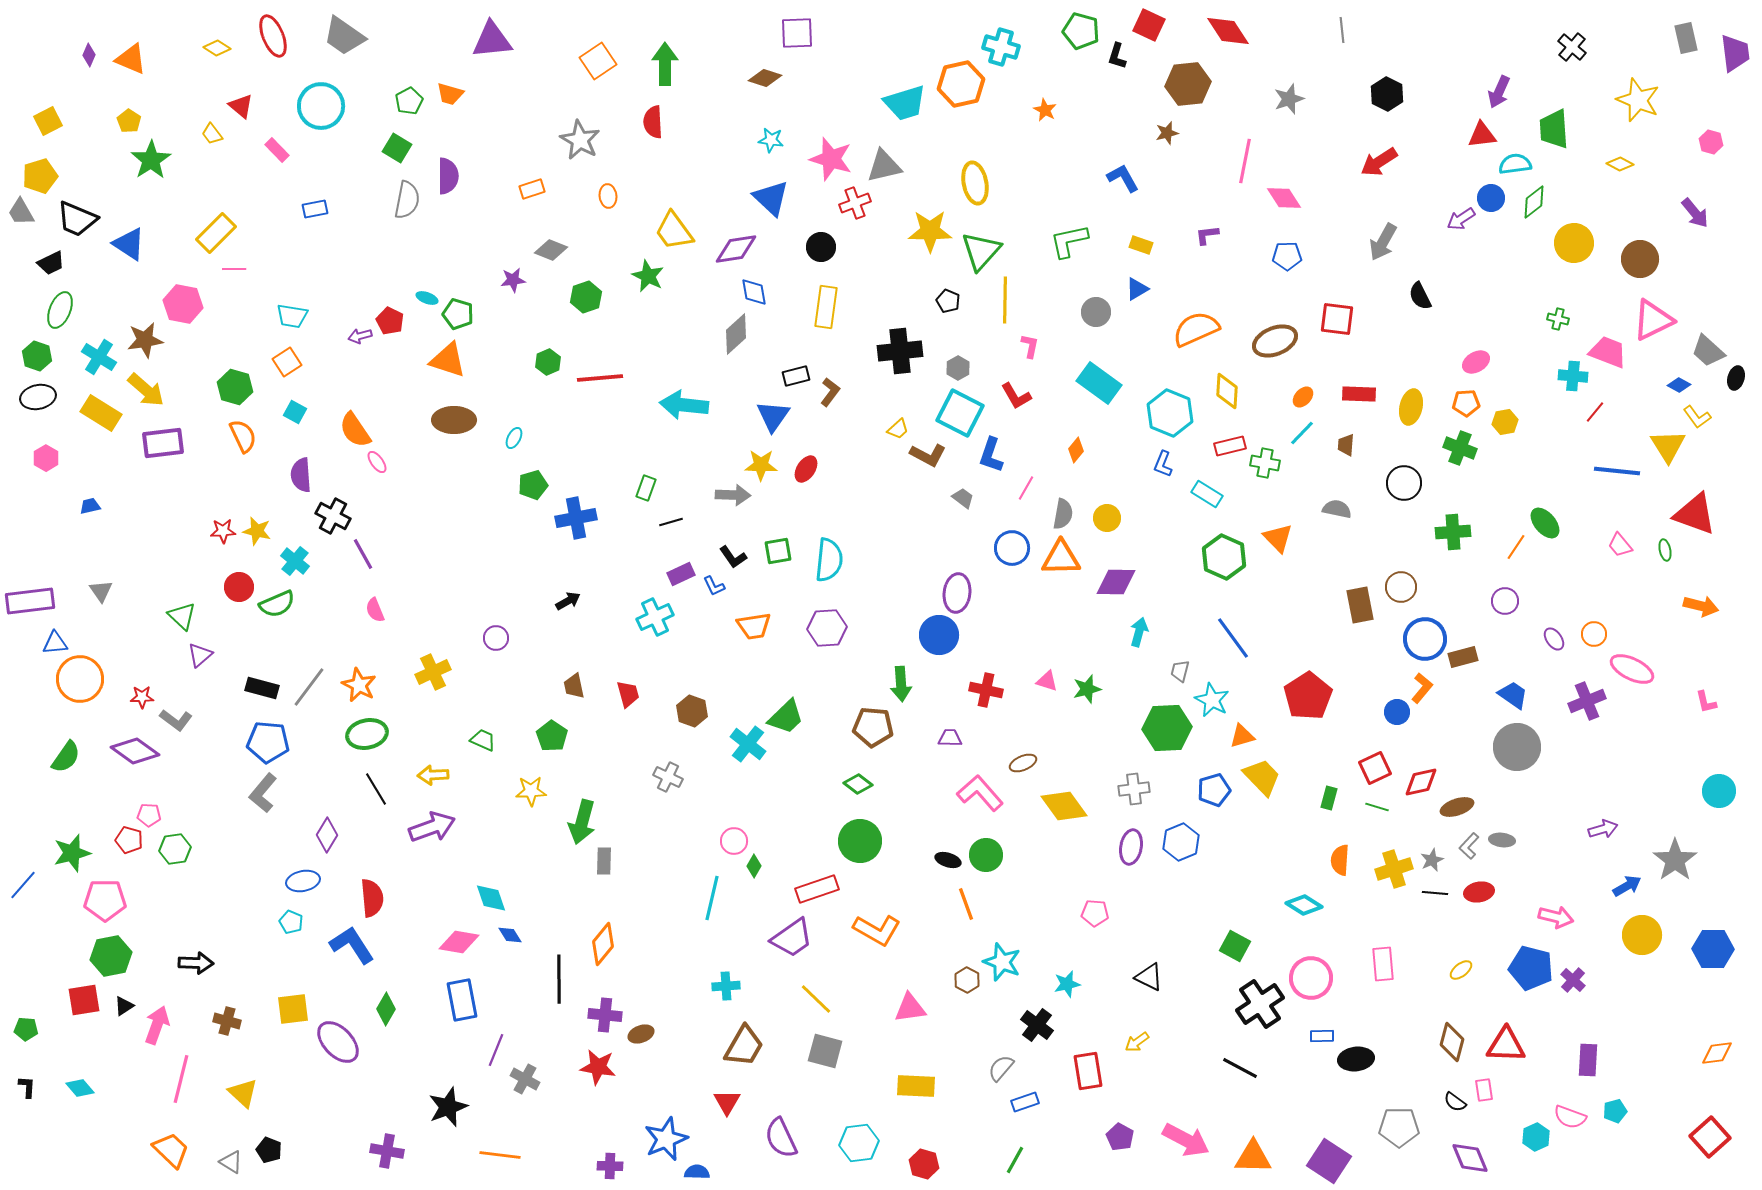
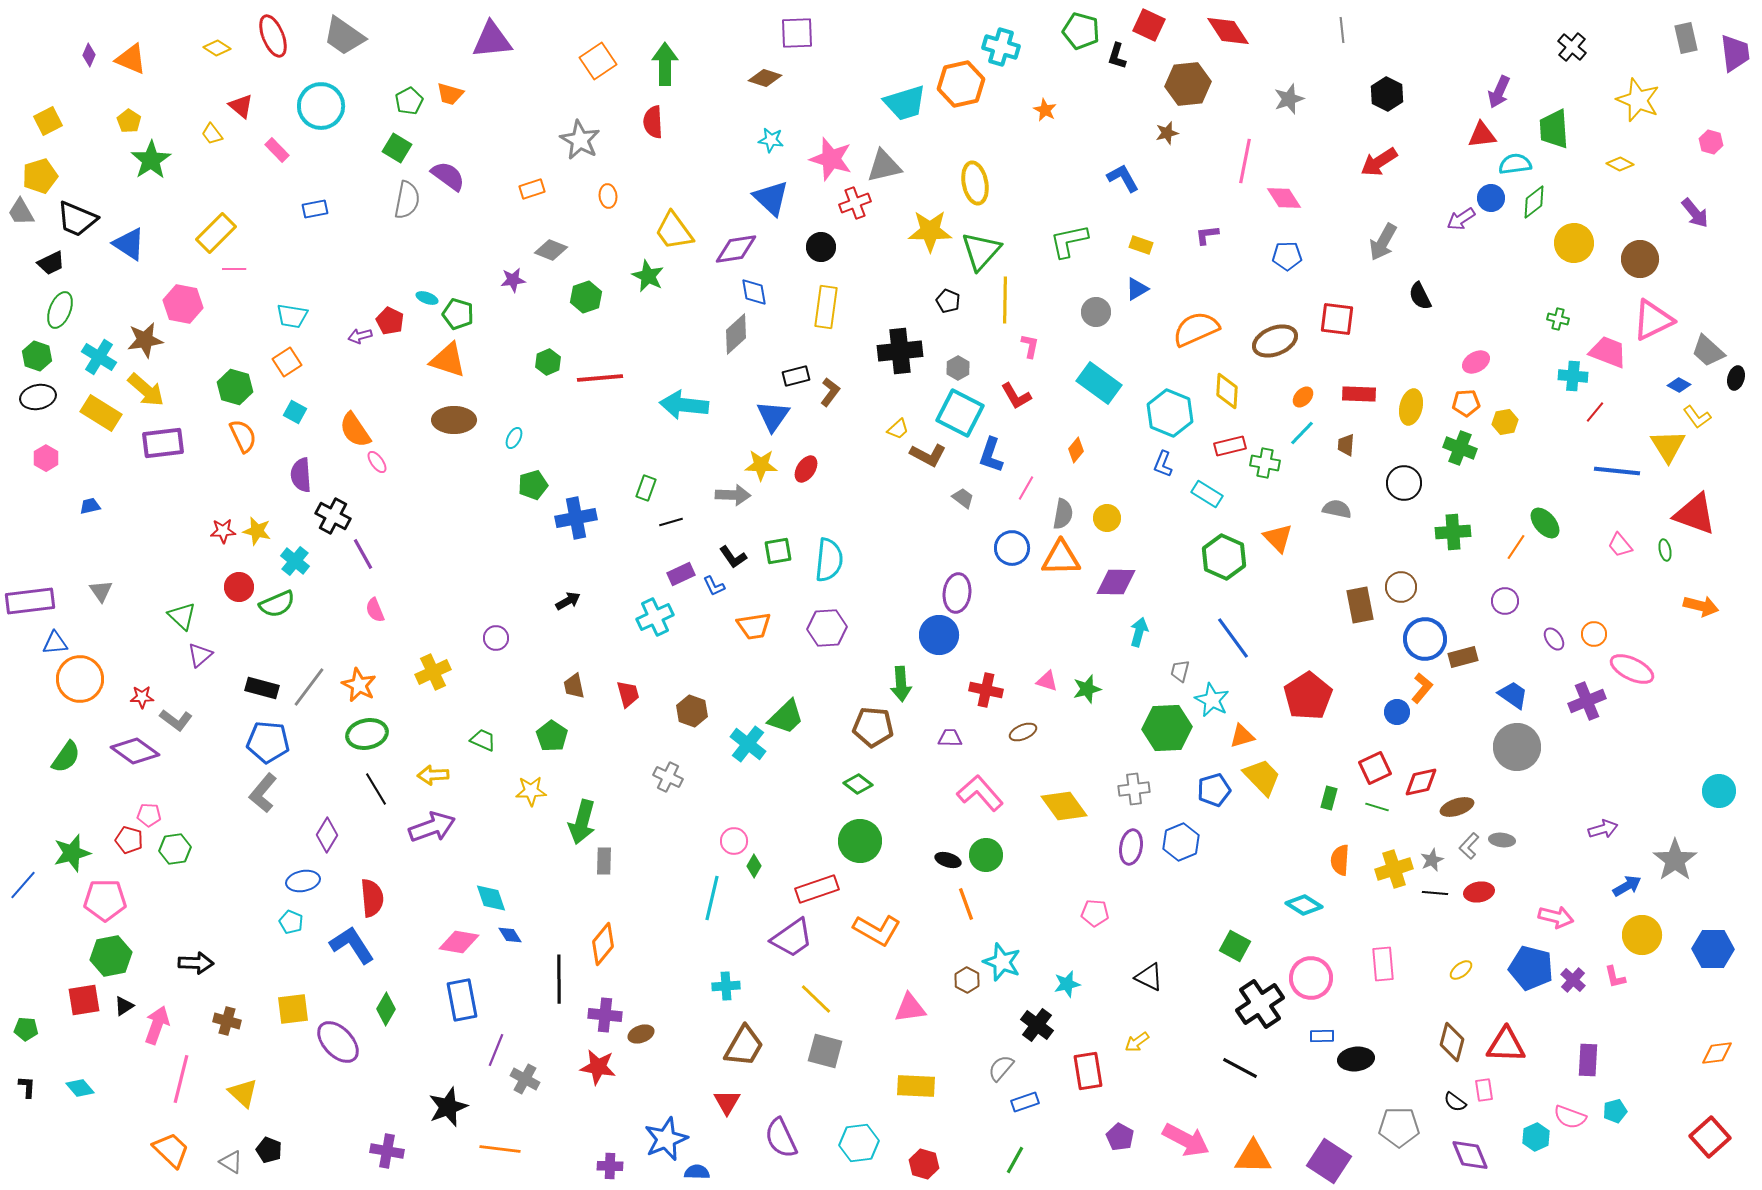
purple semicircle at (448, 176): rotated 54 degrees counterclockwise
pink L-shape at (1706, 702): moved 91 px left, 275 px down
brown ellipse at (1023, 763): moved 31 px up
orange line at (500, 1155): moved 6 px up
purple diamond at (1470, 1158): moved 3 px up
